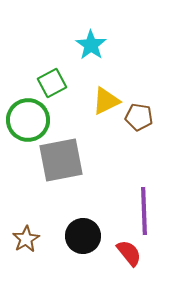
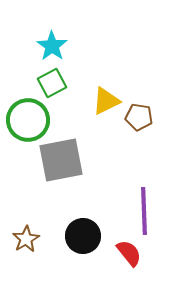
cyan star: moved 39 px left, 1 px down
